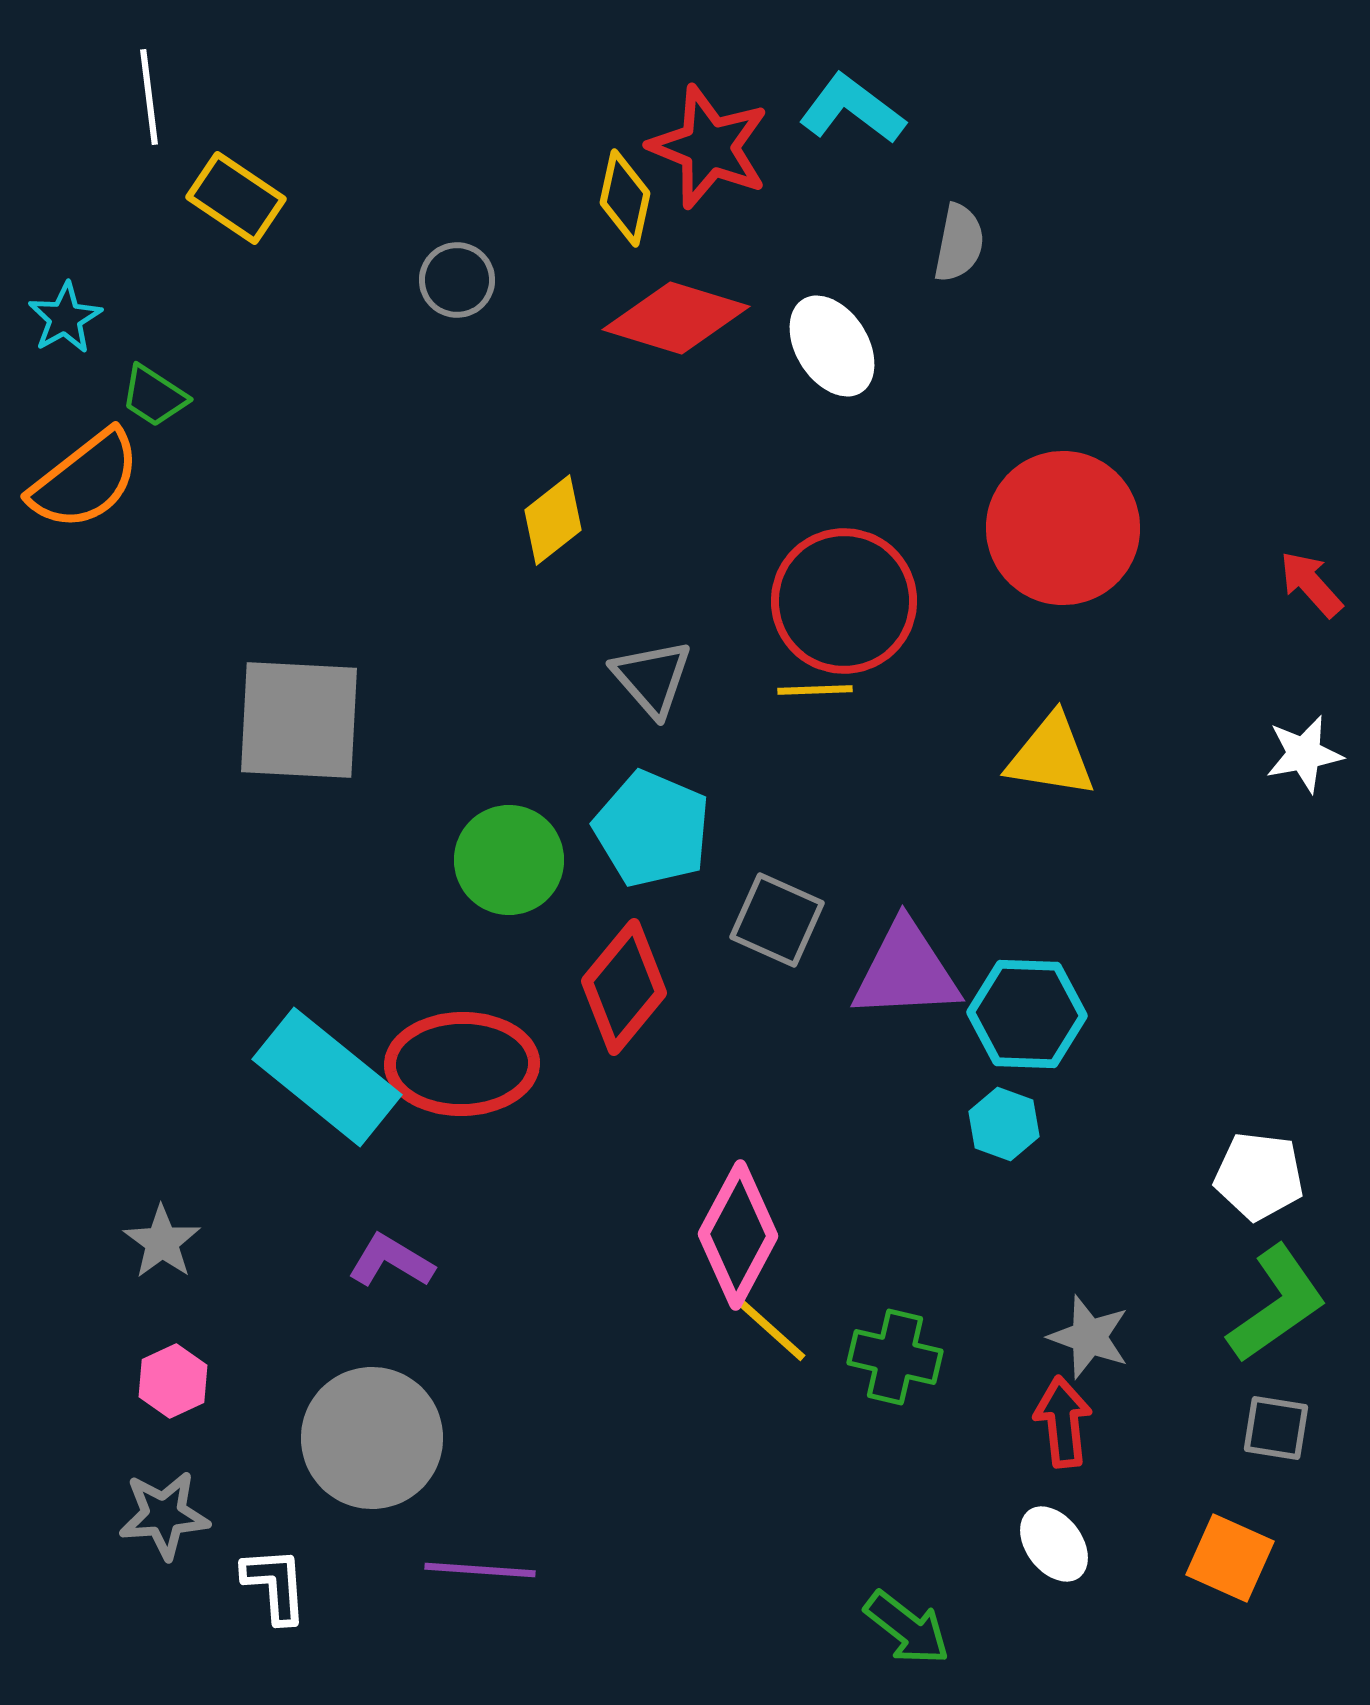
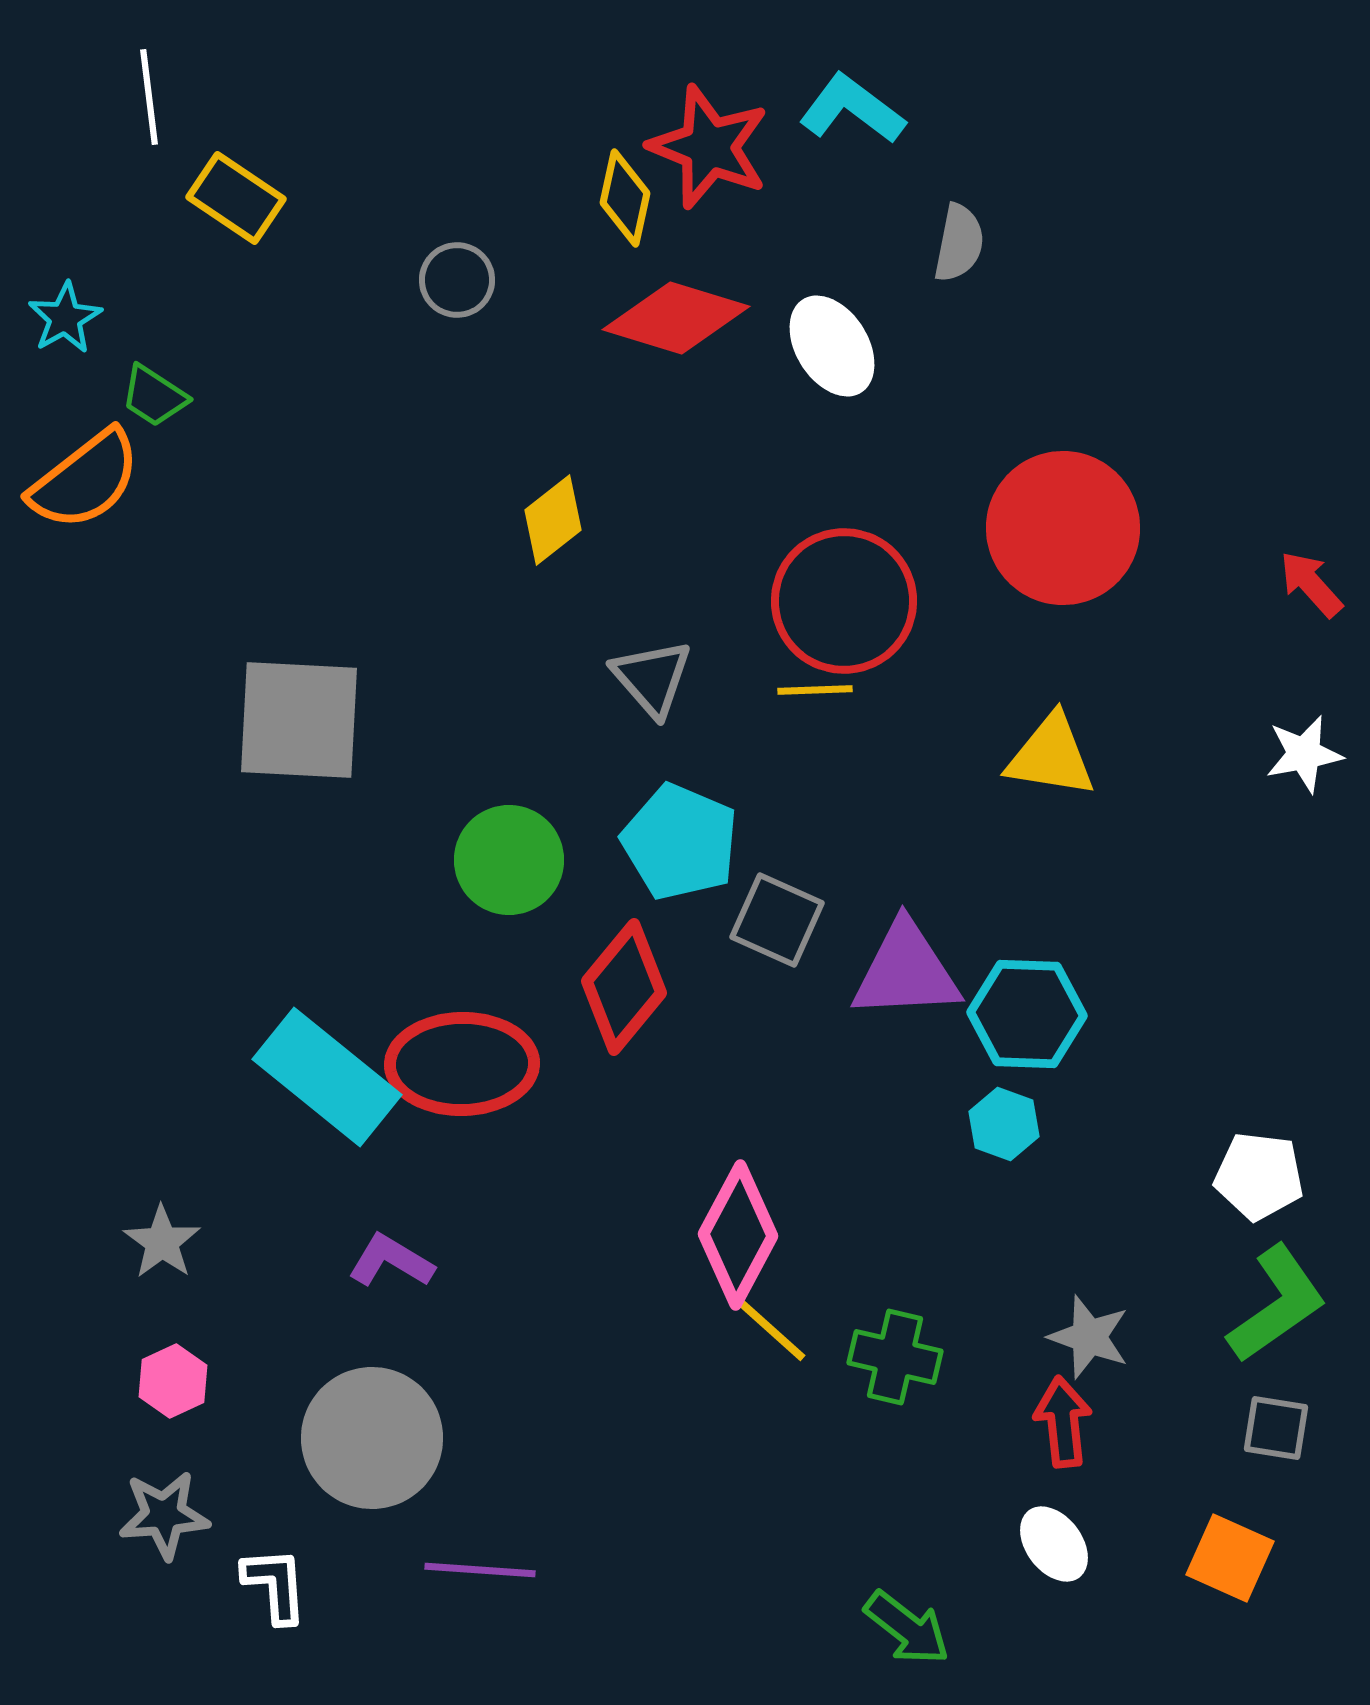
cyan pentagon at (652, 829): moved 28 px right, 13 px down
